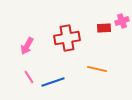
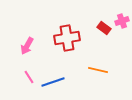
red rectangle: rotated 40 degrees clockwise
orange line: moved 1 px right, 1 px down
